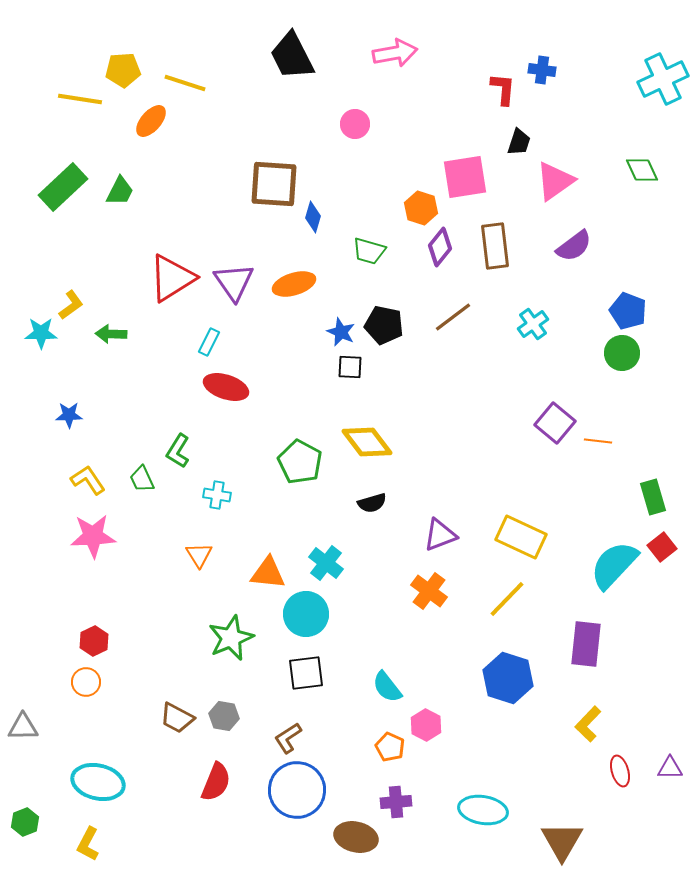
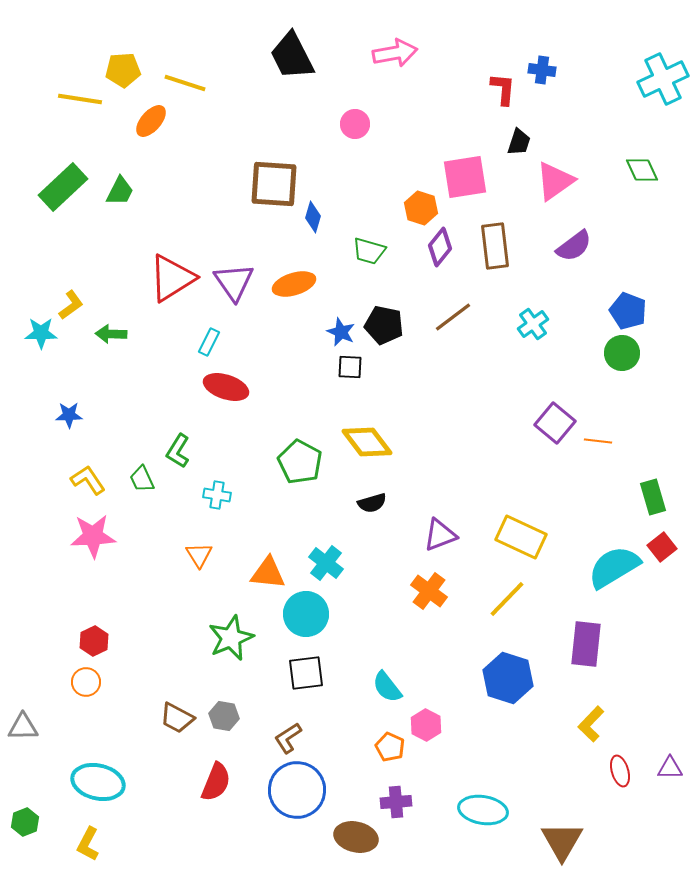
cyan semicircle at (614, 565): moved 2 px down; rotated 16 degrees clockwise
yellow L-shape at (588, 724): moved 3 px right
